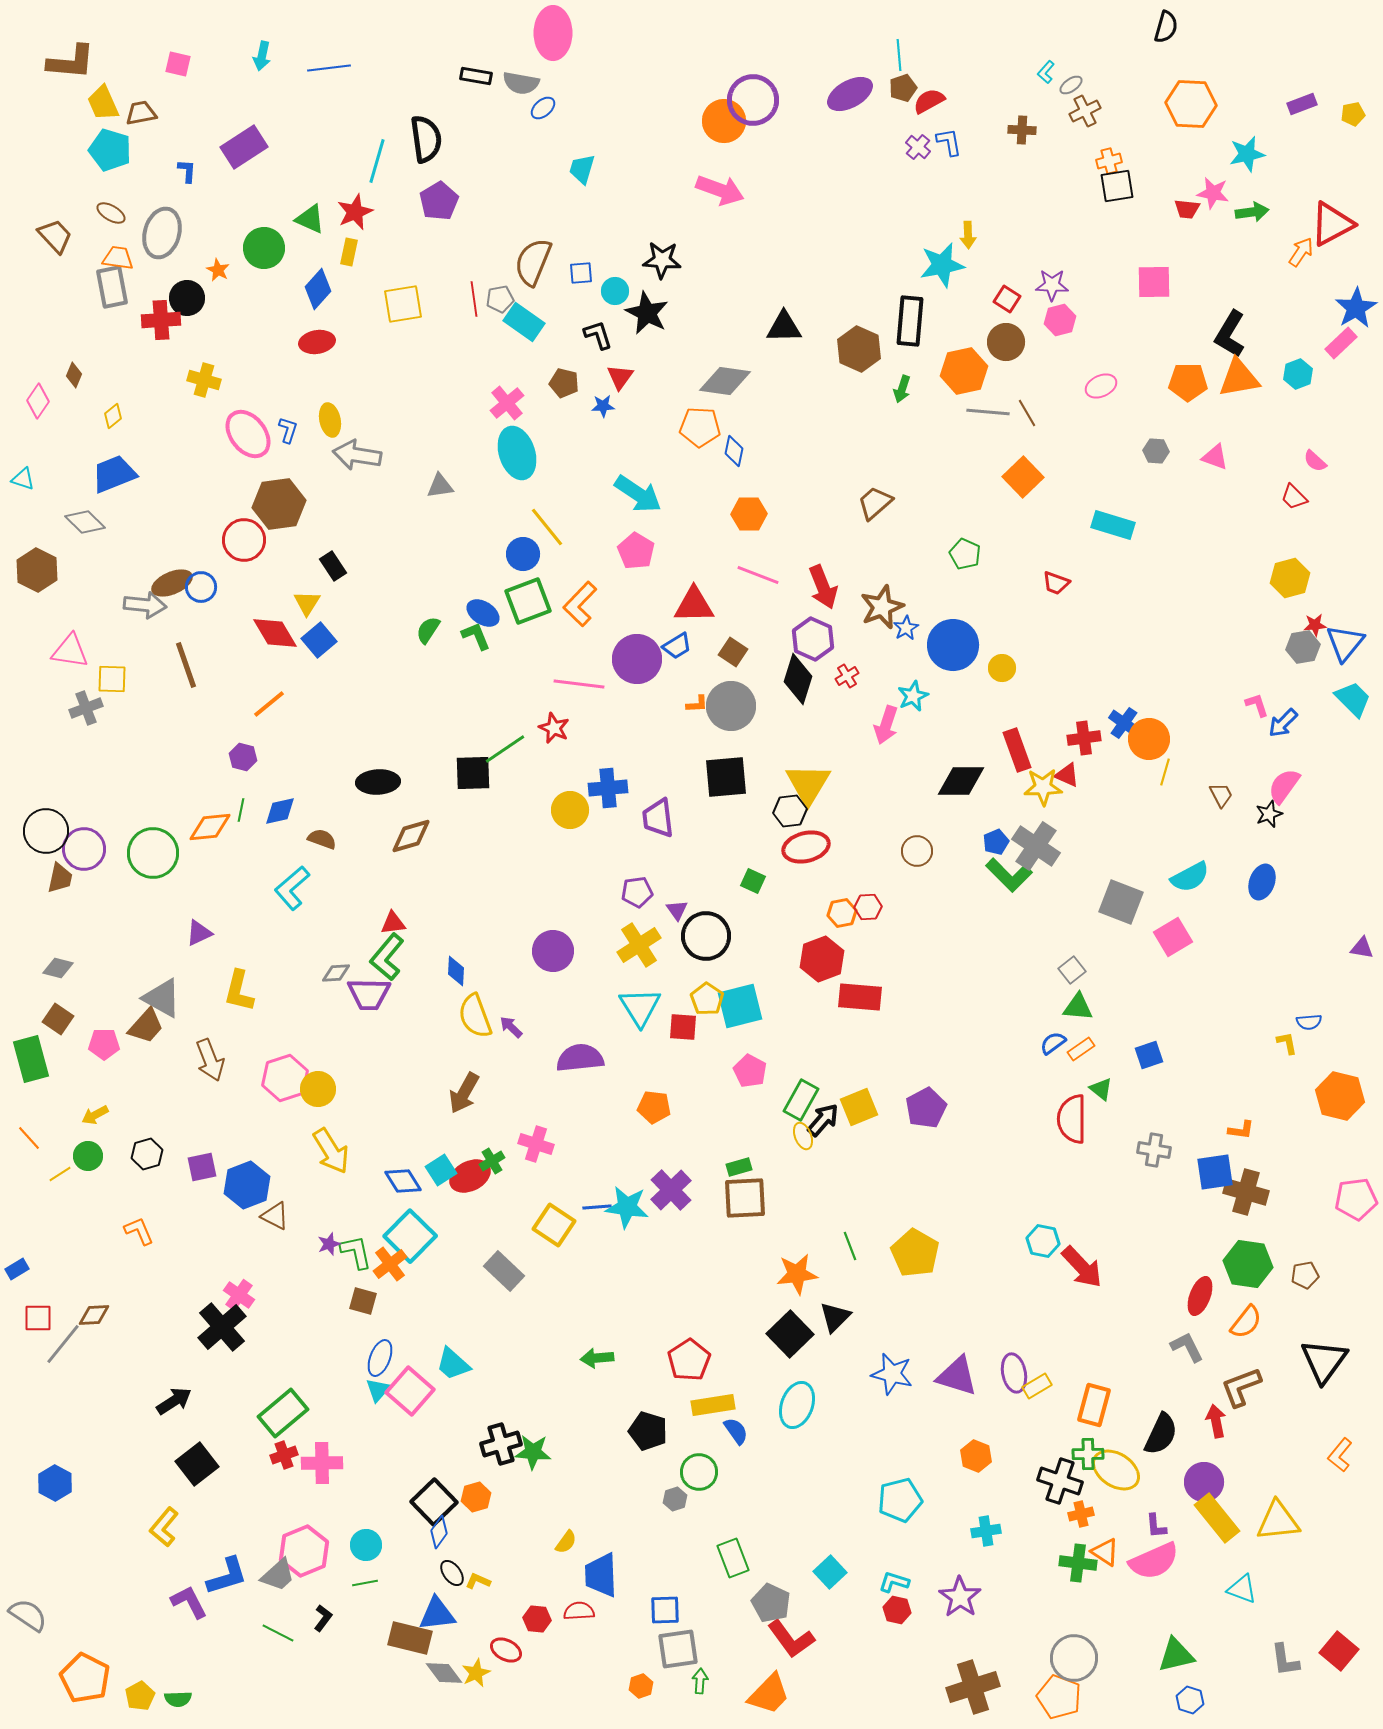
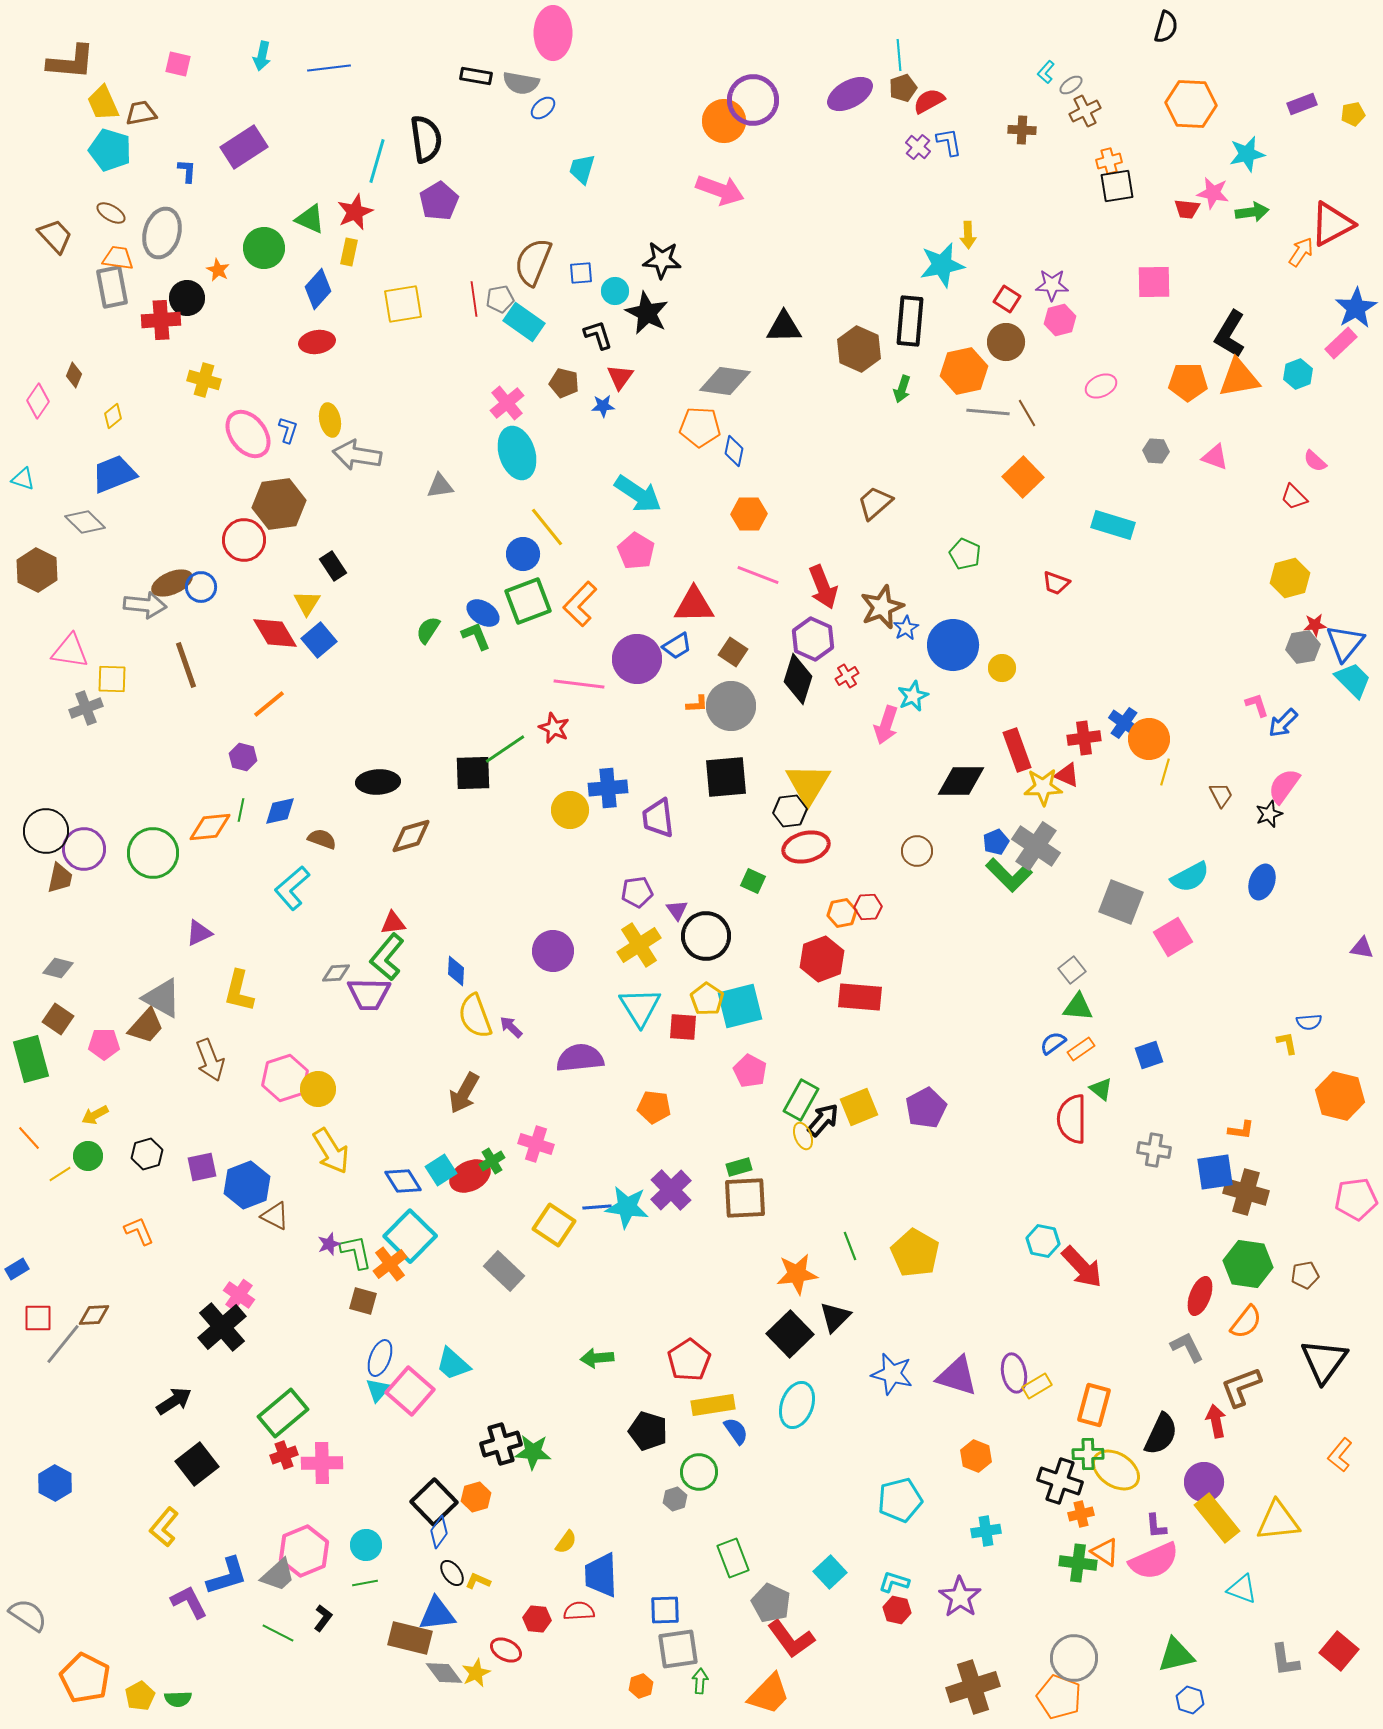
cyan trapezoid at (1353, 699): moved 19 px up
